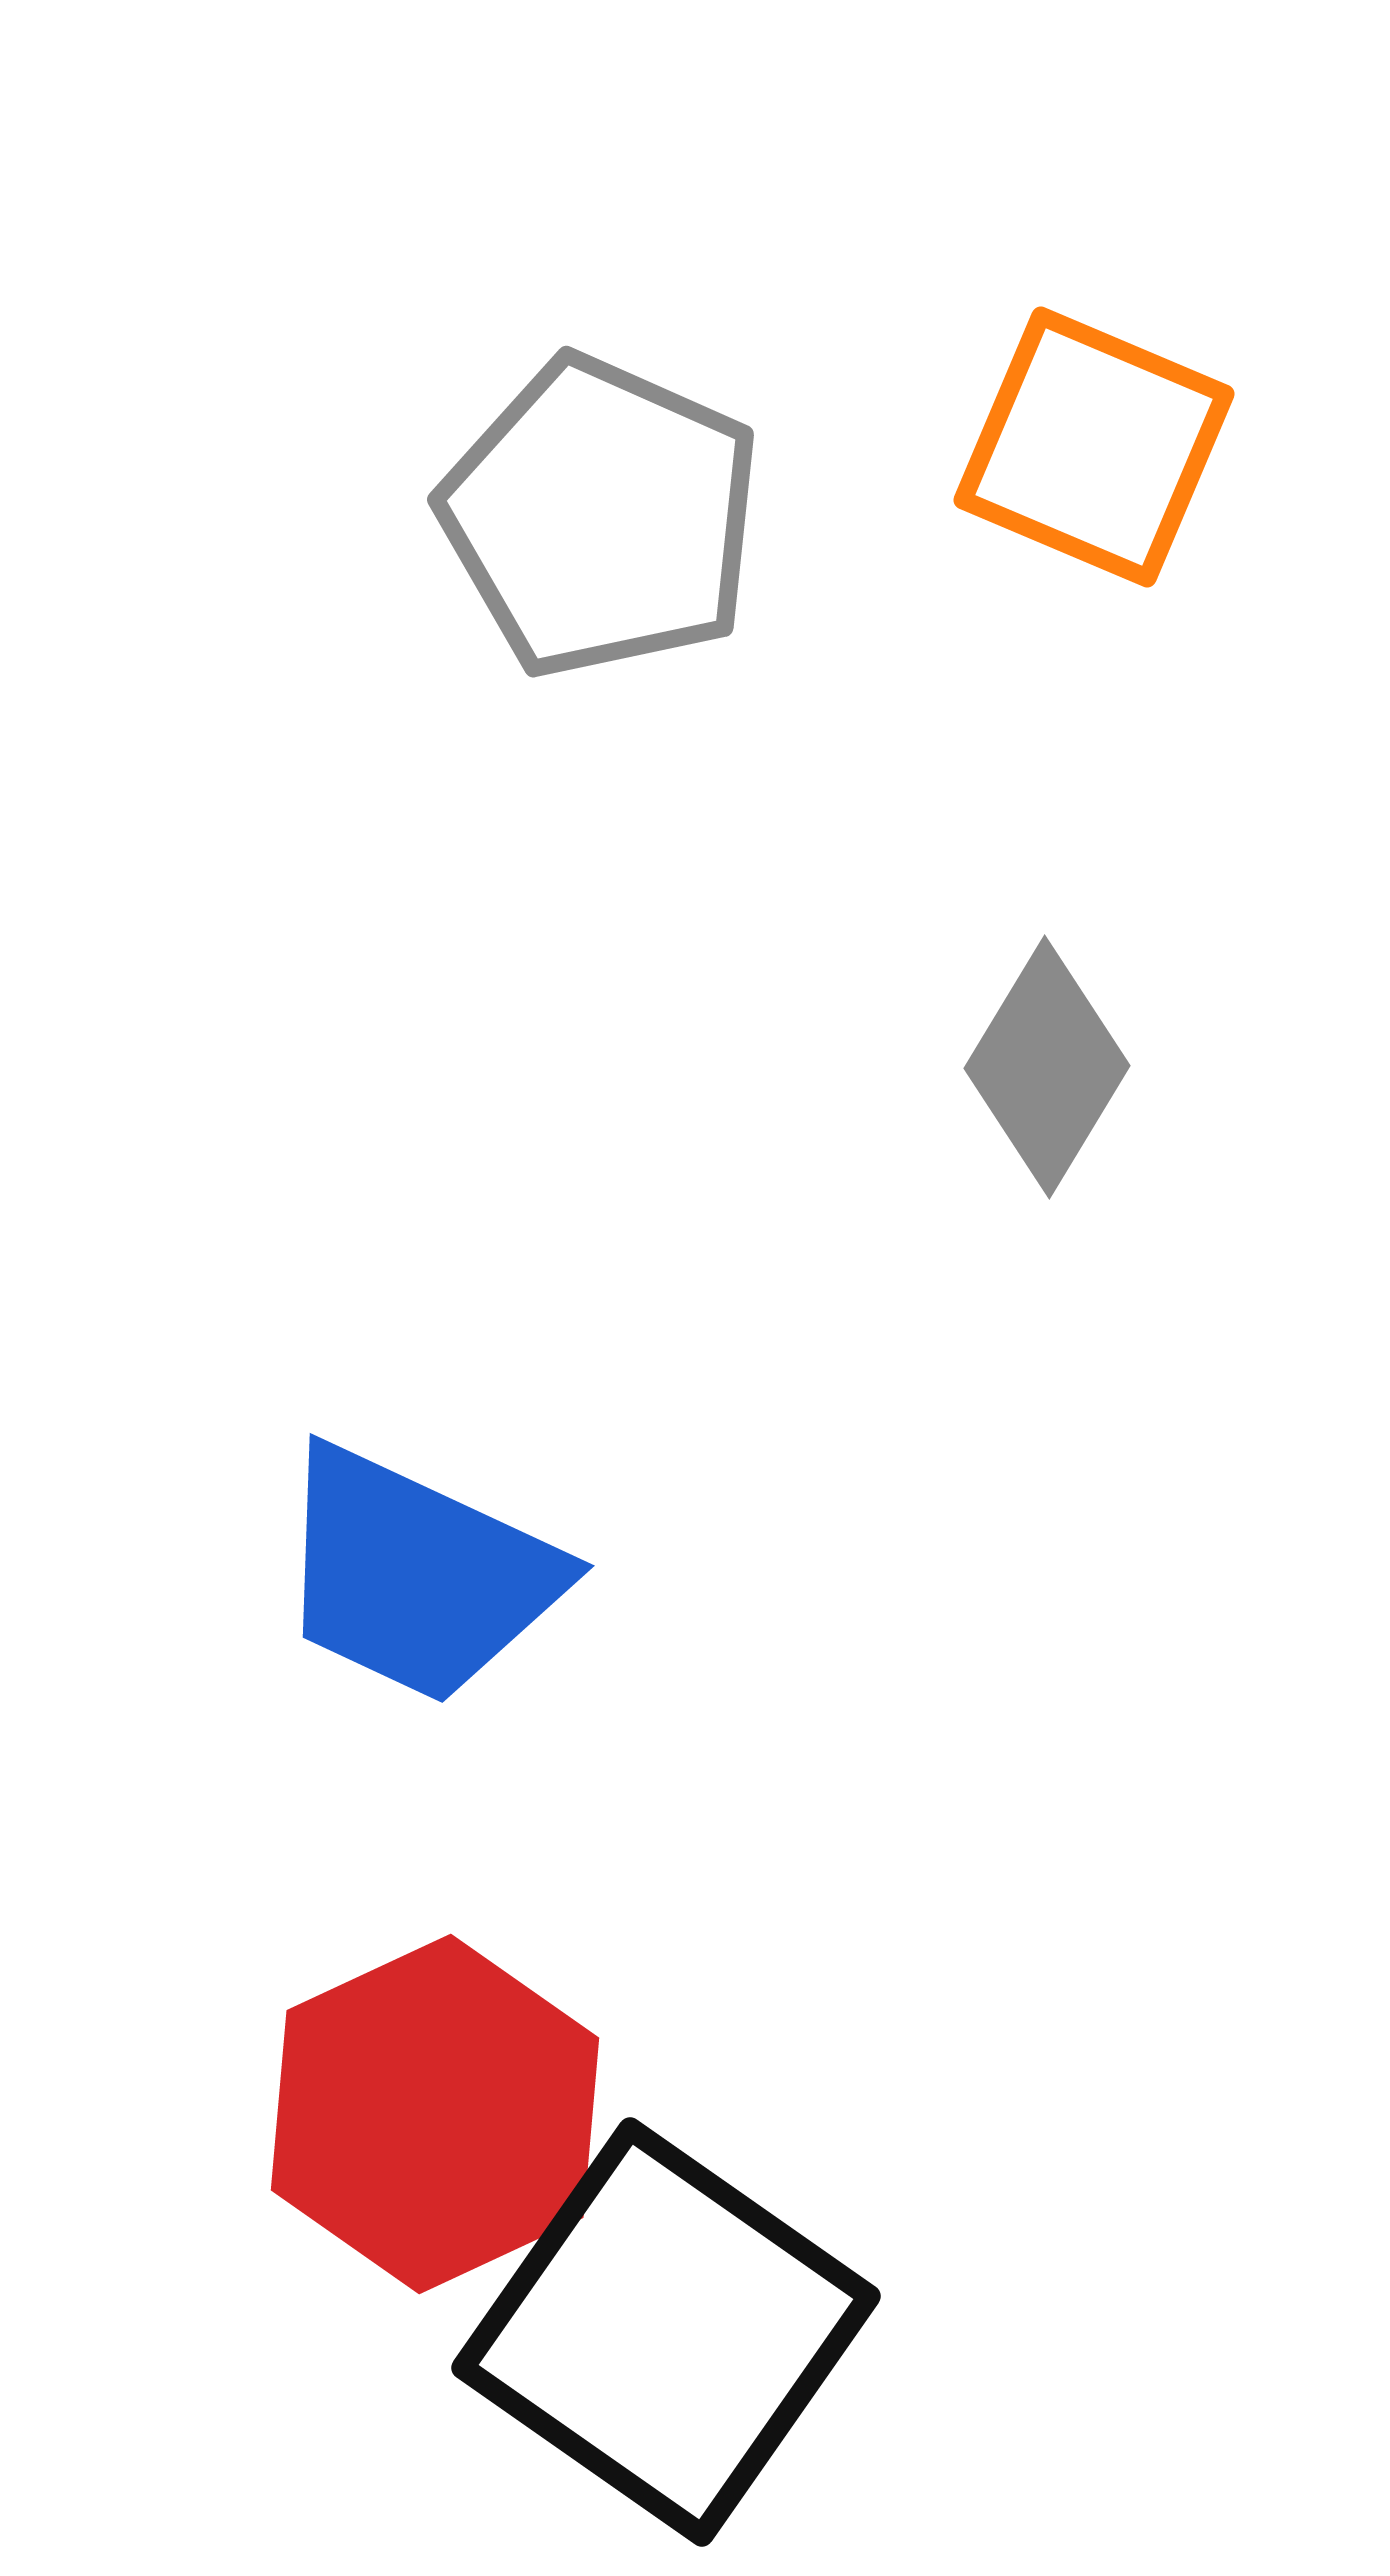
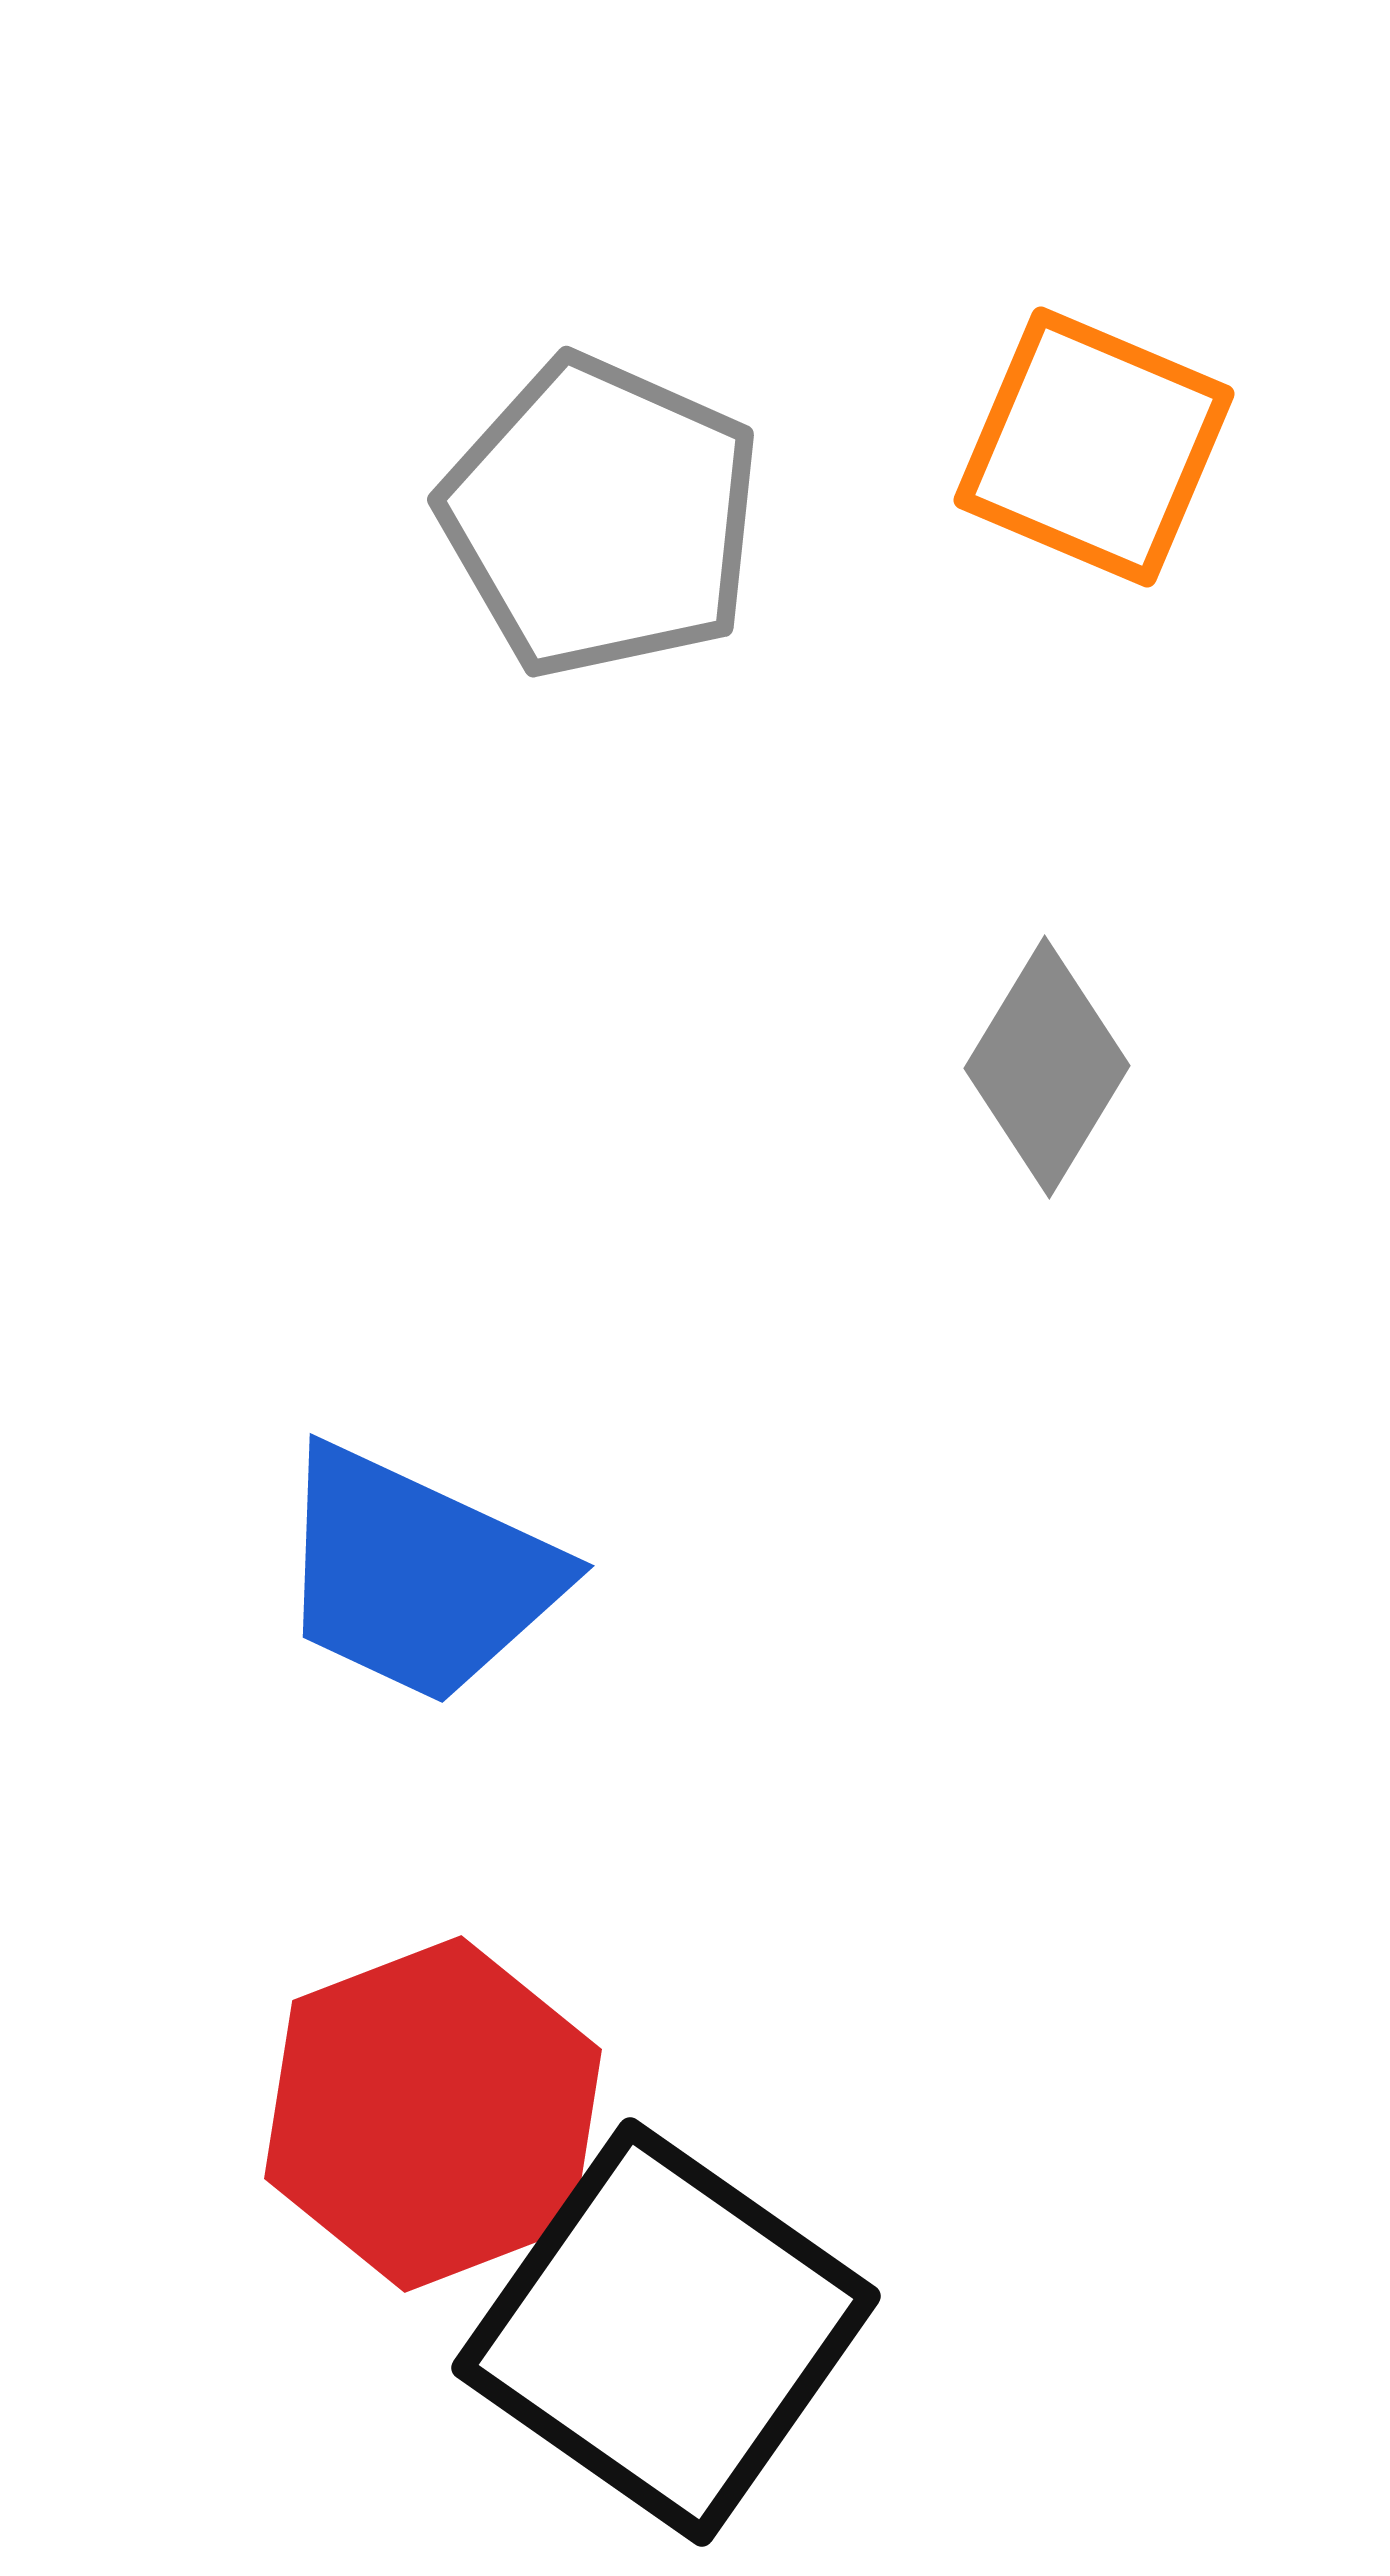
red hexagon: moved 2 px left; rotated 4 degrees clockwise
